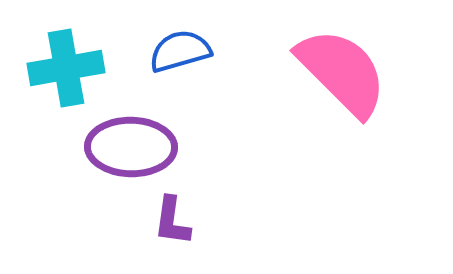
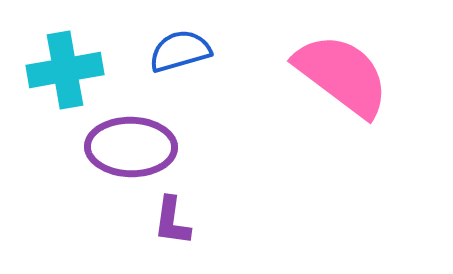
cyan cross: moved 1 px left, 2 px down
pink semicircle: moved 3 px down; rotated 8 degrees counterclockwise
